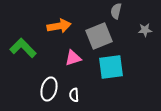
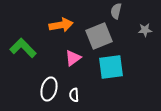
orange arrow: moved 2 px right, 1 px up
pink triangle: rotated 18 degrees counterclockwise
